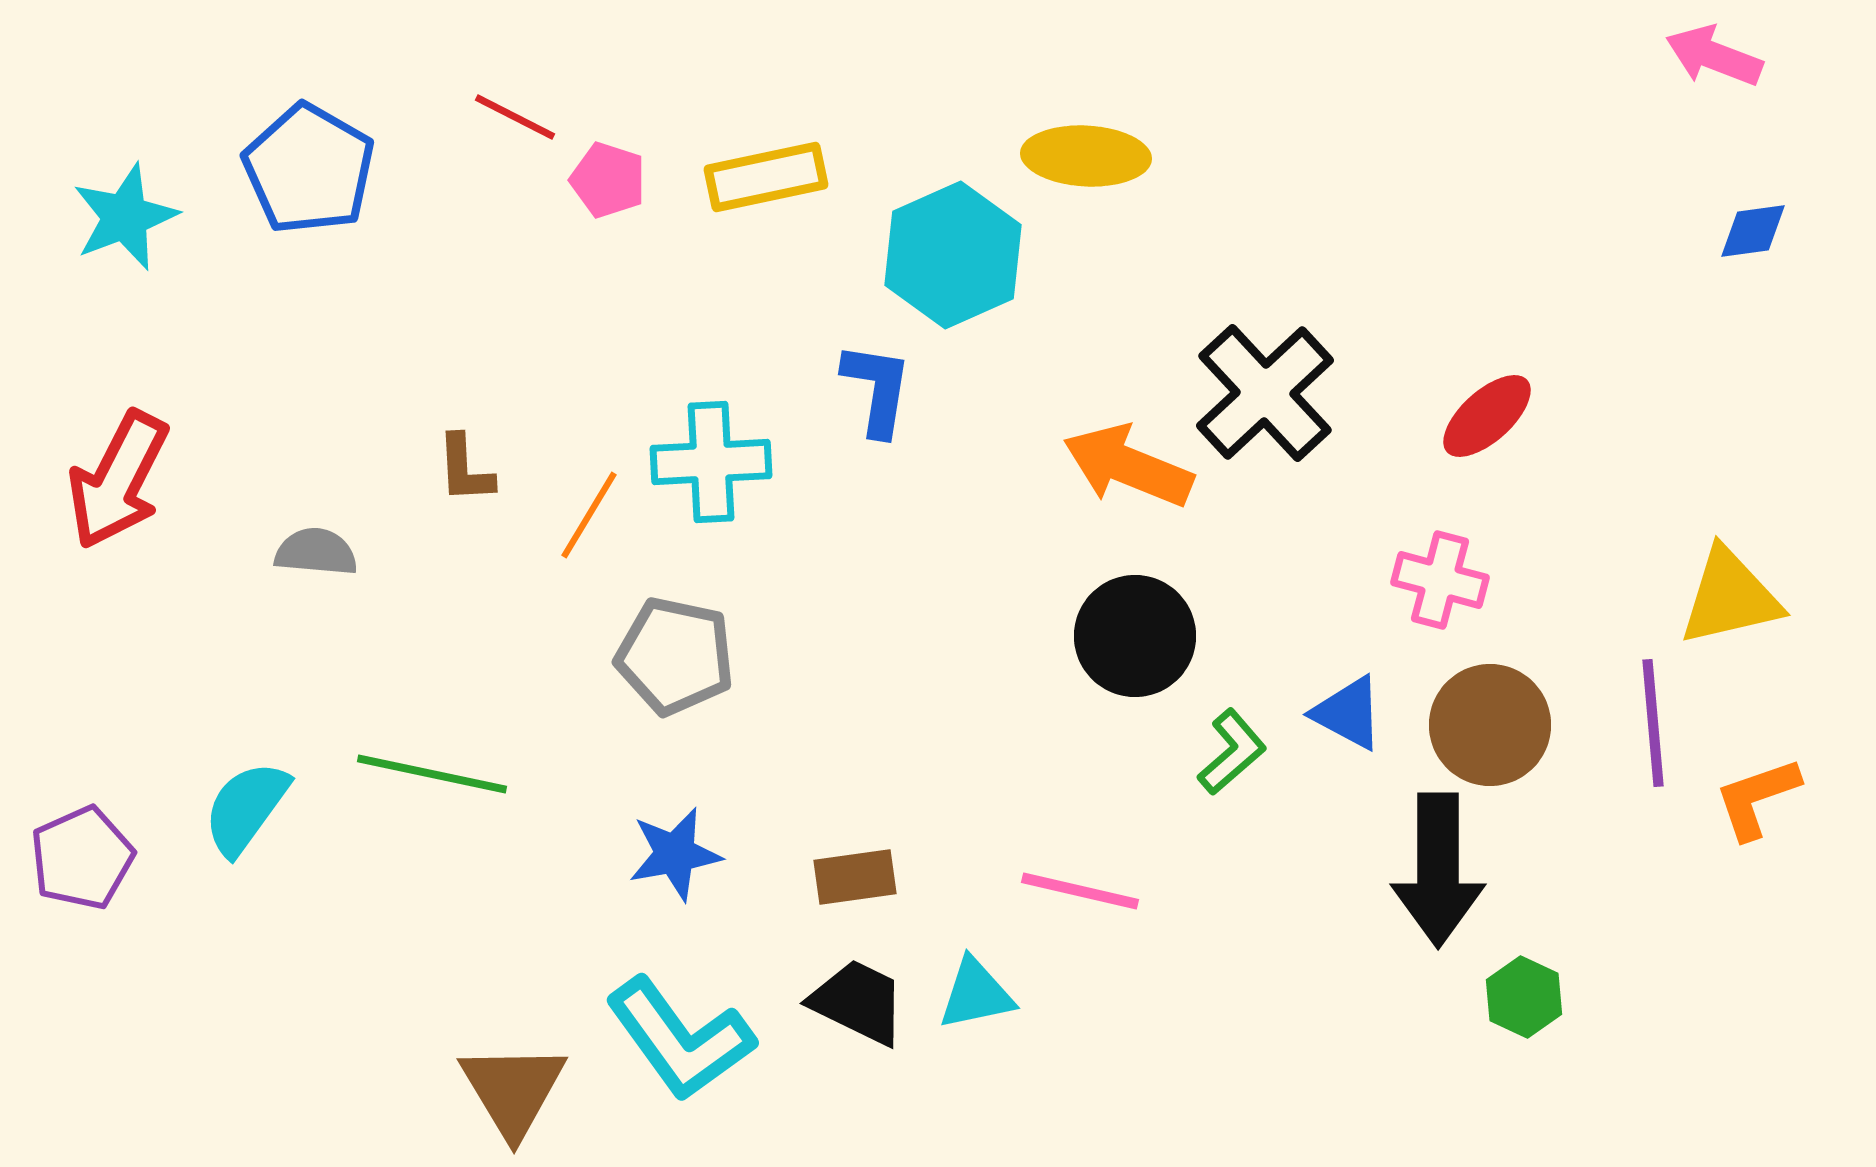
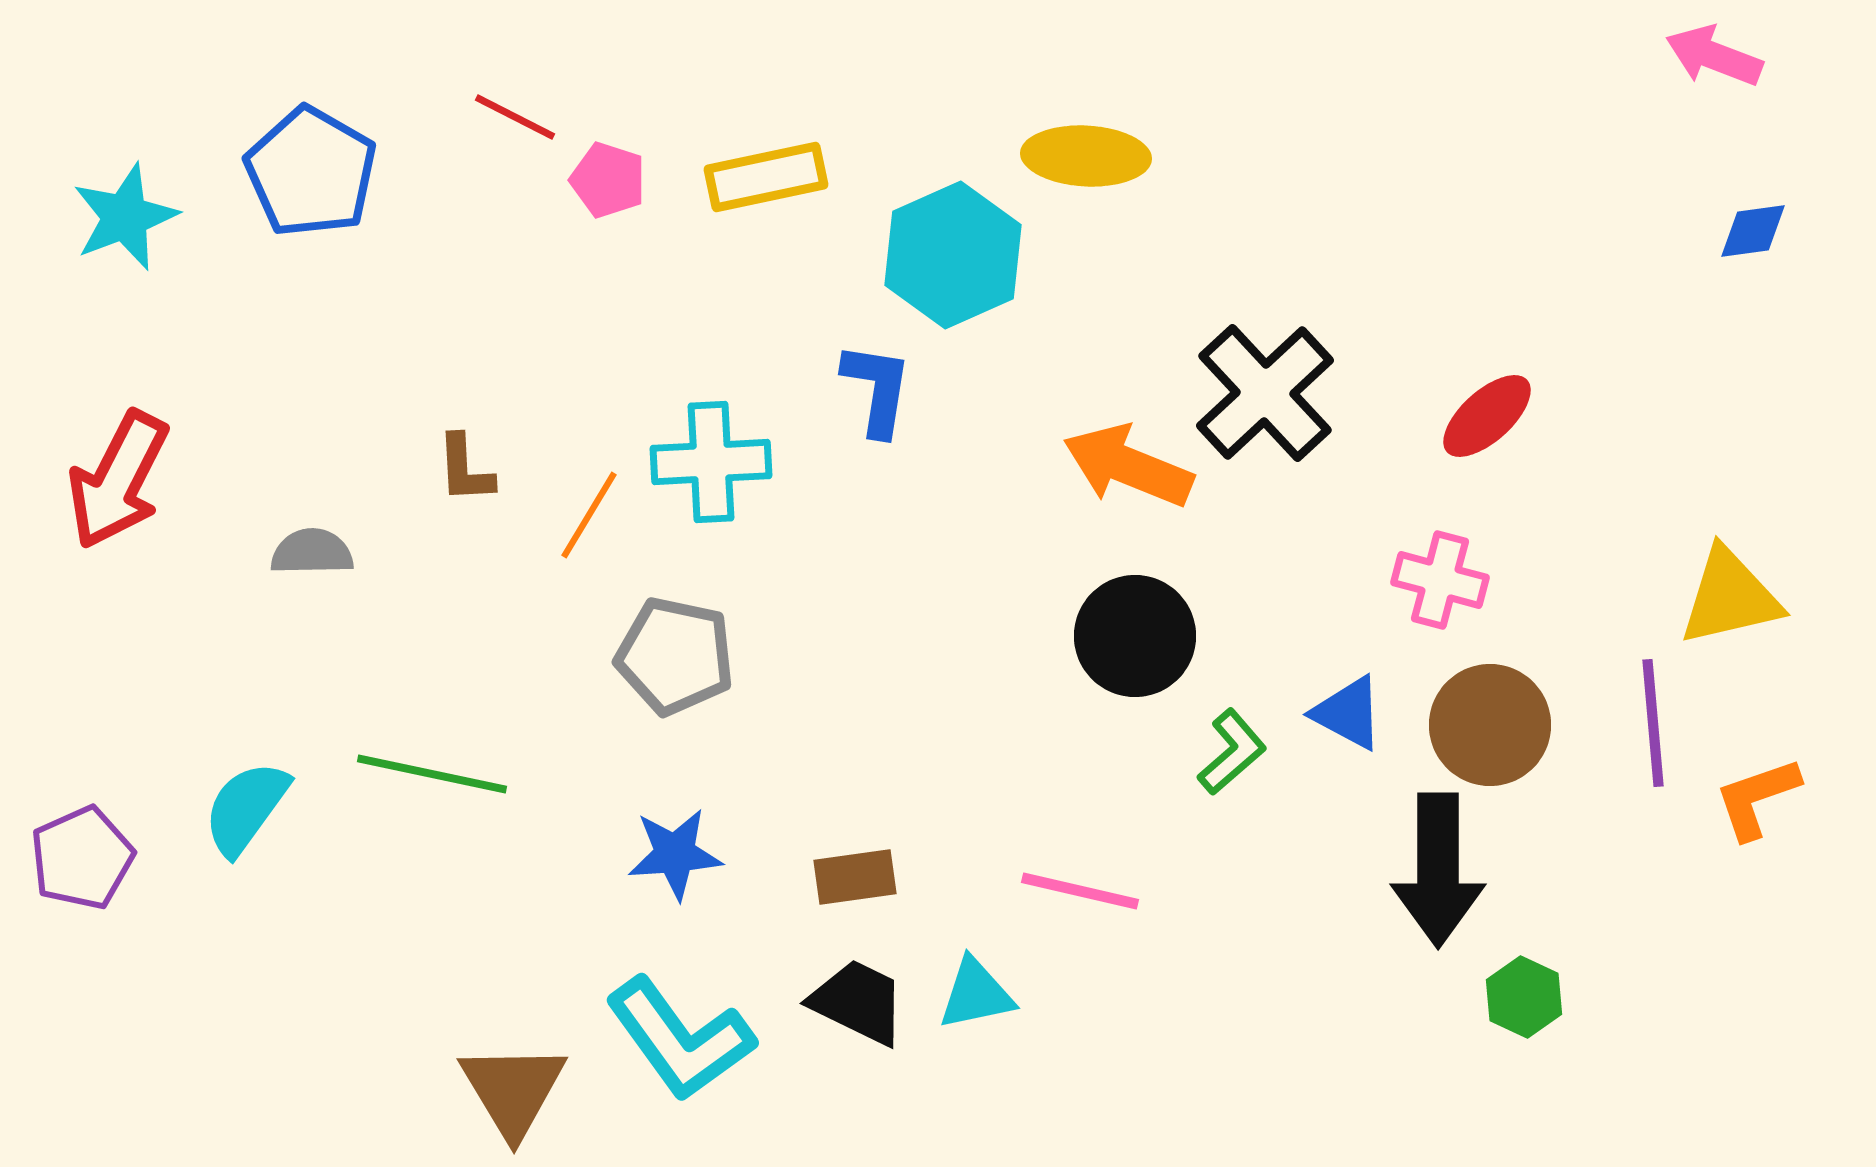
blue pentagon: moved 2 px right, 3 px down
gray semicircle: moved 4 px left; rotated 6 degrees counterclockwise
blue star: rotated 6 degrees clockwise
